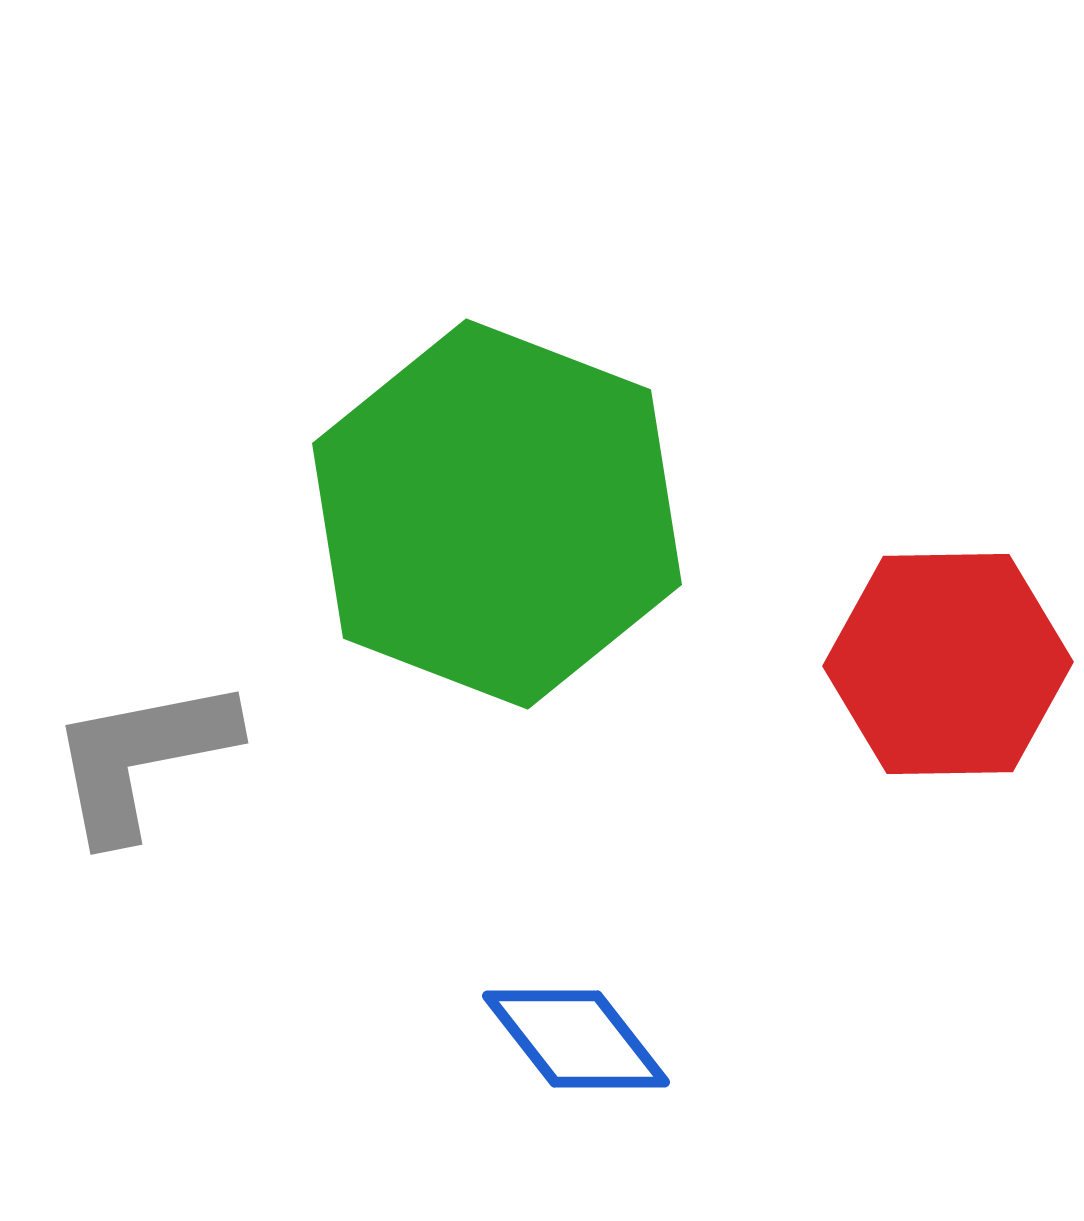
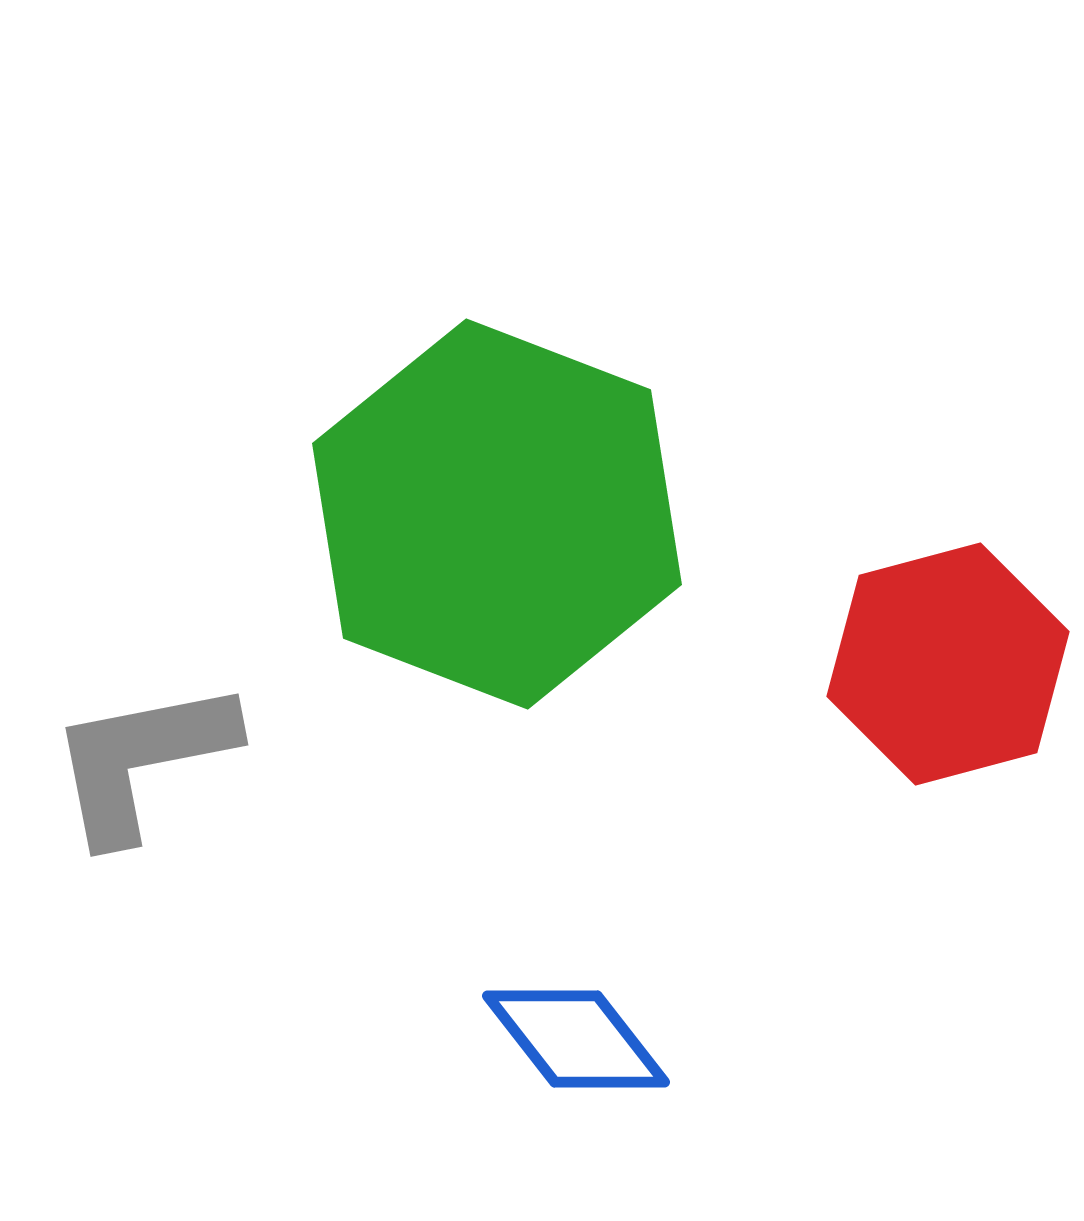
red hexagon: rotated 14 degrees counterclockwise
gray L-shape: moved 2 px down
